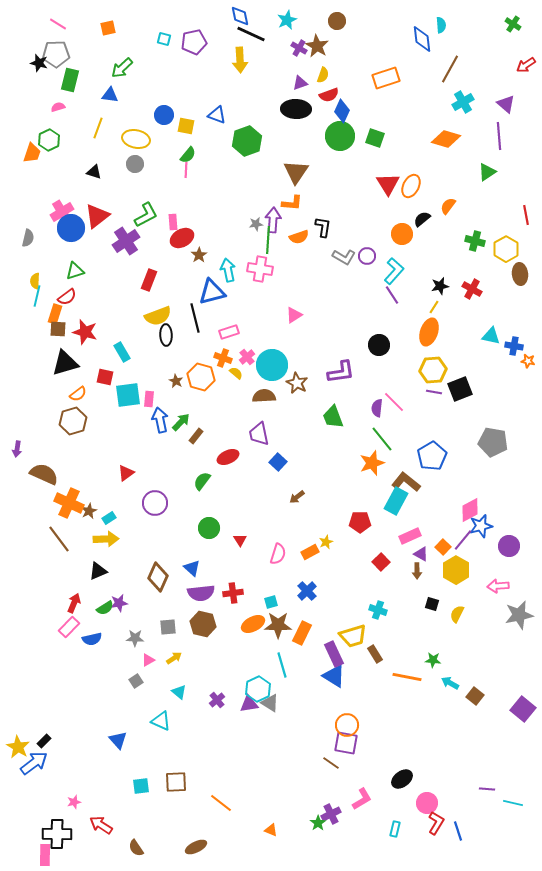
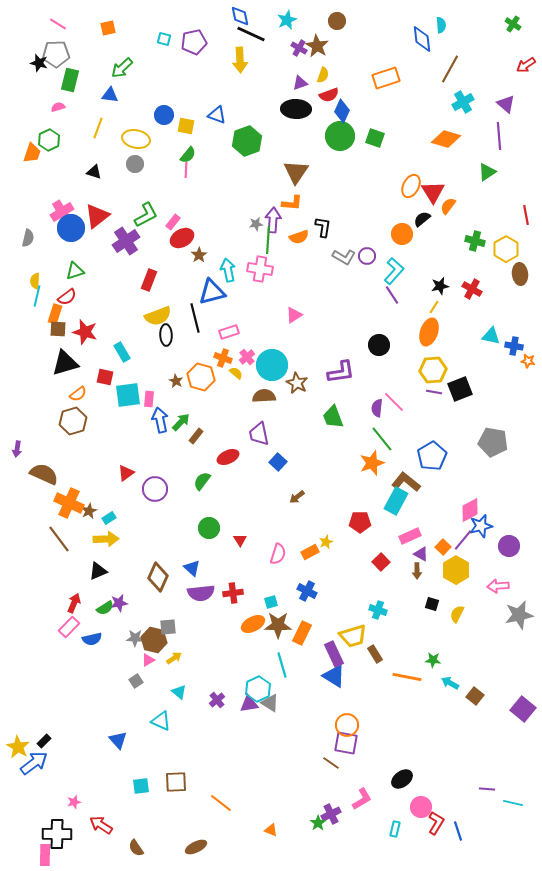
red triangle at (388, 184): moved 45 px right, 8 px down
pink rectangle at (173, 222): rotated 42 degrees clockwise
purple circle at (155, 503): moved 14 px up
blue cross at (307, 591): rotated 18 degrees counterclockwise
brown hexagon at (203, 624): moved 49 px left, 16 px down
pink circle at (427, 803): moved 6 px left, 4 px down
